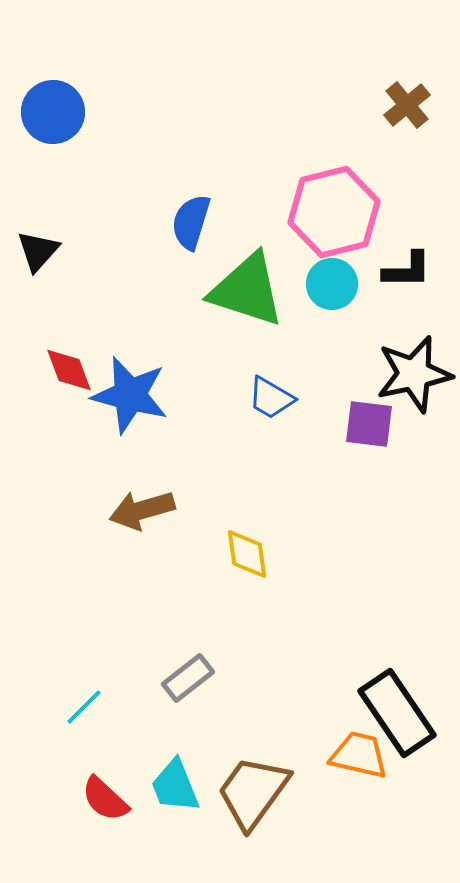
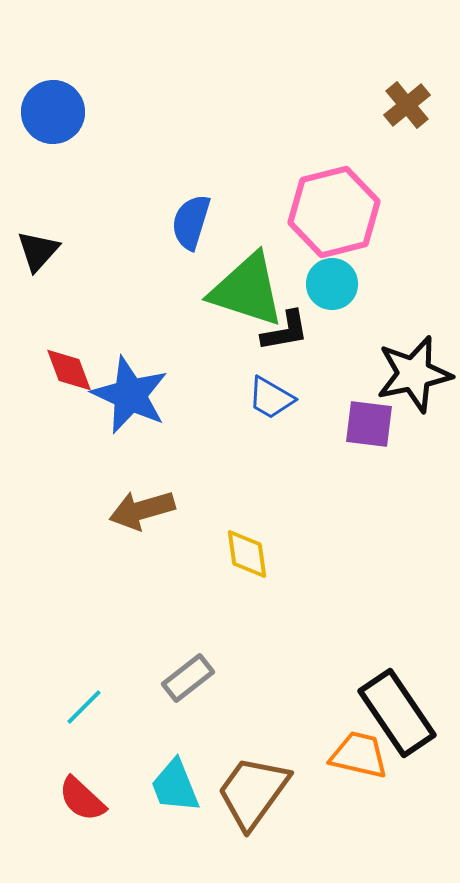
black L-shape: moved 122 px left, 61 px down; rotated 10 degrees counterclockwise
blue star: rotated 10 degrees clockwise
red semicircle: moved 23 px left
